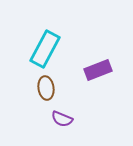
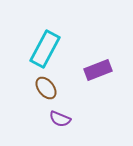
brown ellipse: rotated 30 degrees counterclockwise
purple semicircle: moved 2 px left
